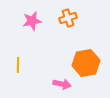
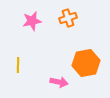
pink arrow: moved 3 px left, 2 px up
